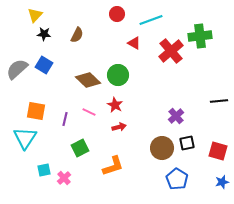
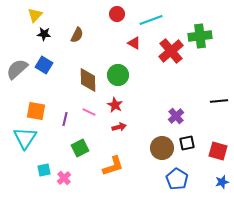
brown diamond: rotated 45 degrees clockwise
